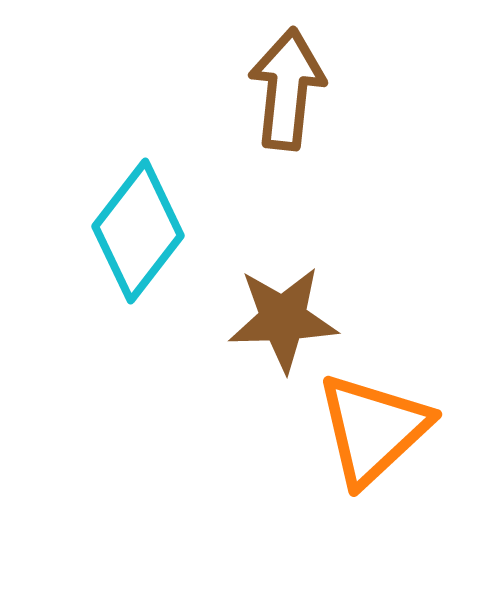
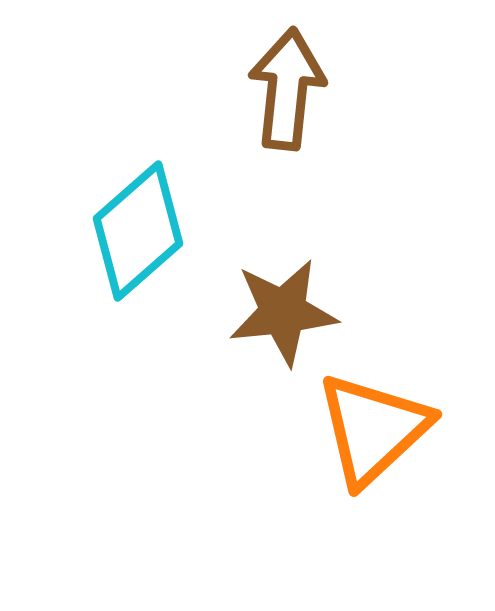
cyan diamond: rotated 11 degrees clockwise
brown star: moved 7 px up; rotated 4 degrees counterclockwise
